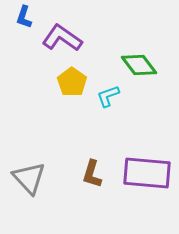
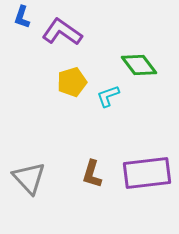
blue L-shape: moved 2 px left
purple L-shape: moved 6 px up
yellow pentagon: rotated 20 degrees clockwise
purple rectangle: rotated 12 degrees counterclockwise
